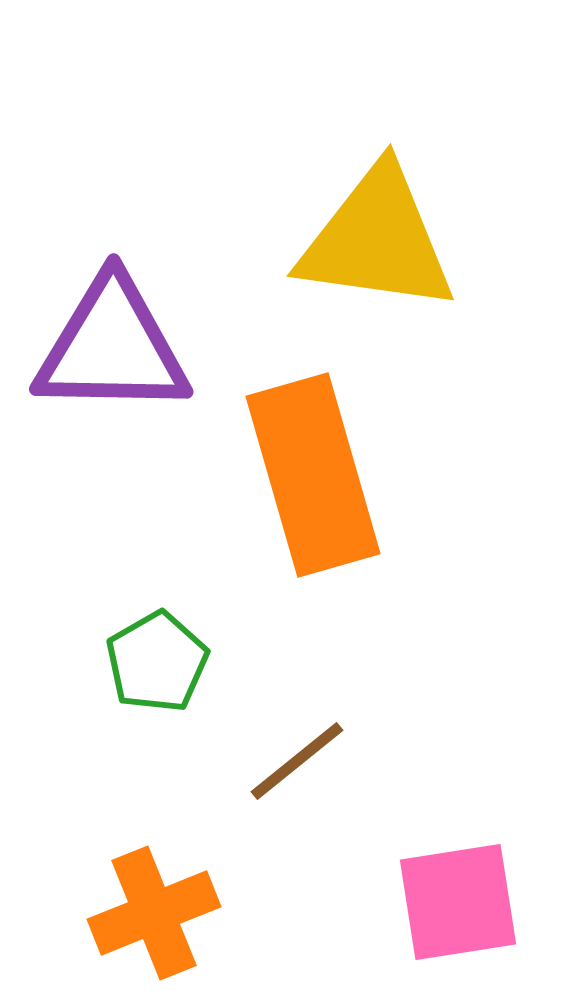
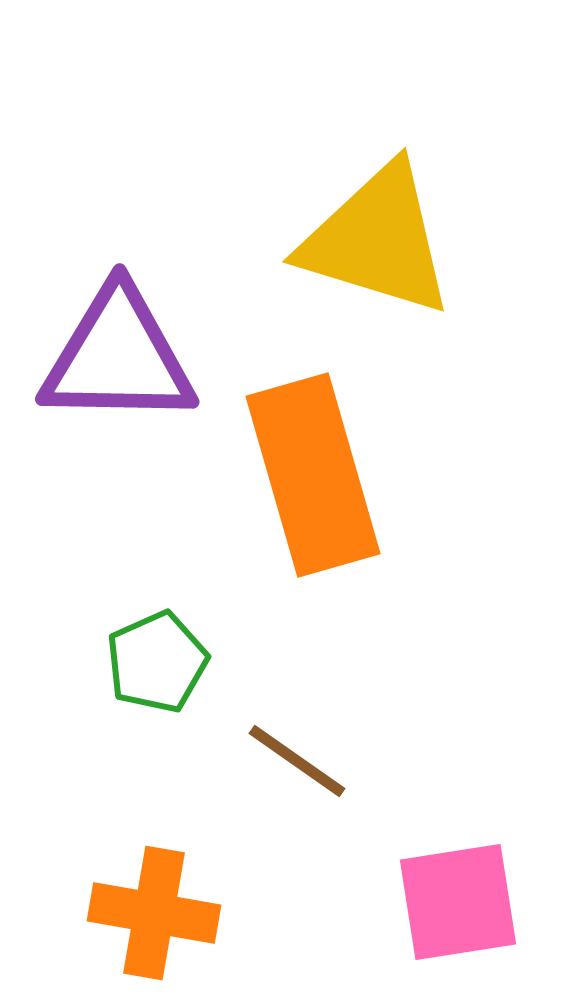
yellow triangle: rotated 9 degrees clockwise
purple triangle: moved 6 px right, 10 px down
green pentagon: rotated 6 degrees clockwise
brown line: rotated 74 degrees clockwise
orange cross: rotated 32 degrees clockwise
